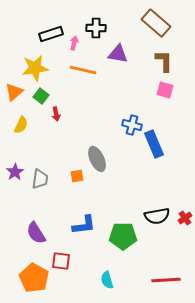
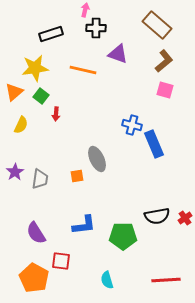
brown rectangle: moved 1 px right, 2 px down
pink arrow: moved 11 px right, 33 px up
purple triangle: rotated 10 degrees clockwise
brown L-shape: rotated 50 degrees clockwise
red arrow: rotated 16 degrees clockwise
